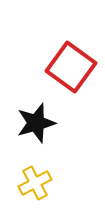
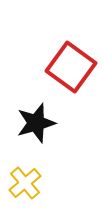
yellow cross: moved 10 px left; rotated 12 degrees counterclockwise
